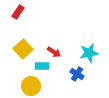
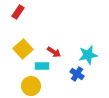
cyan star: moved 1 px left, 2 px down
